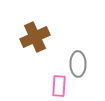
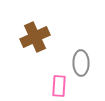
gray ellipse: moved 3 px right, 1 px up
